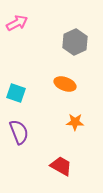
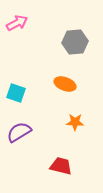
gray hexagon: rotated 20 degrees clockwise
purple semicircle: rotated 100 degrees counterclockwise
red trapezoid: rotated 15 degrees counterclockwise
